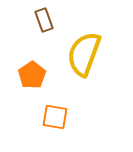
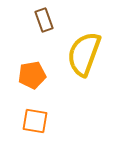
orange pentagon: rotated 24 degrees clockwise
orange square: moved 20 px left, 4 px down
